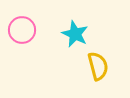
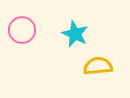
yellow semicircle: rotated 80 degrees counterclockwise
